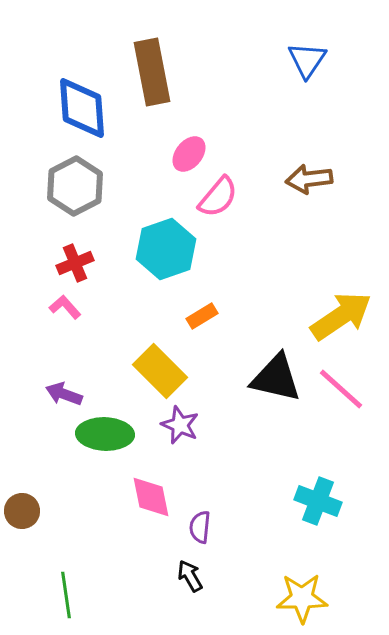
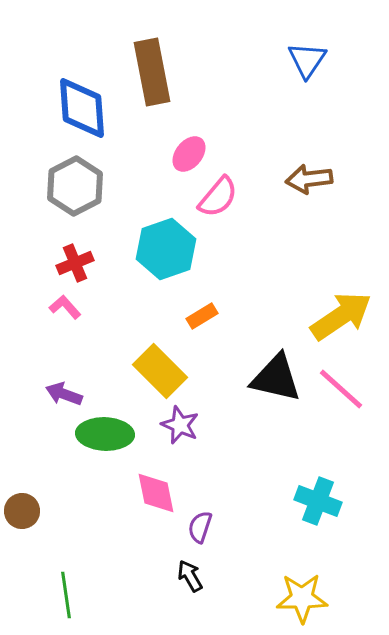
pink diamond: moved 5 px right, 4 px up
purple semicircle: rotated 12 degrees clockwise
